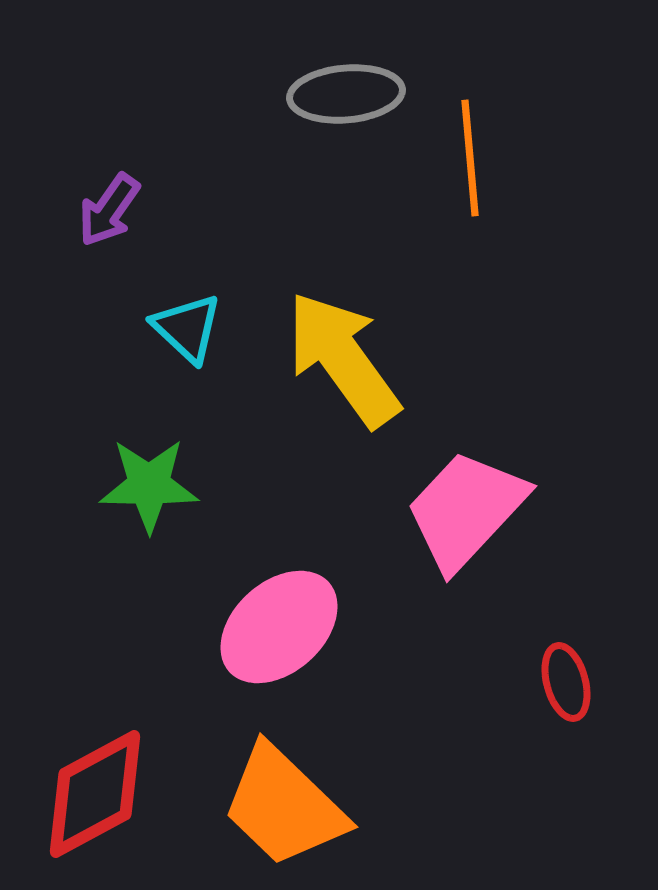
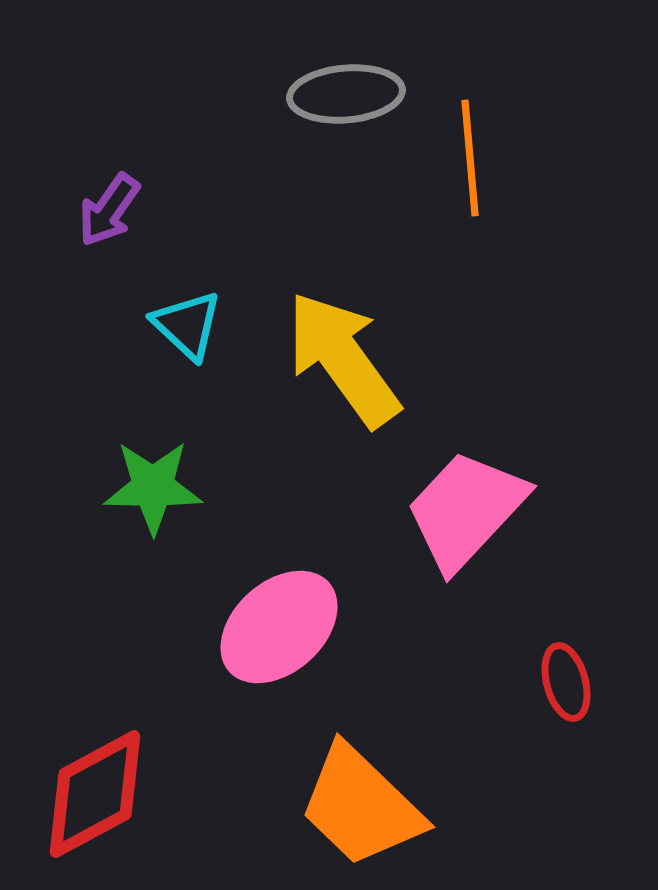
cyan triangle: moved 3 px up
green star: moved 4 px right, 2 px down
orange trapezoid: moved 77 px right
